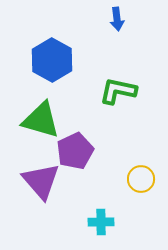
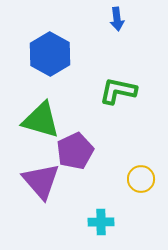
blue hexagon: moved 2 px left, 6 px up
